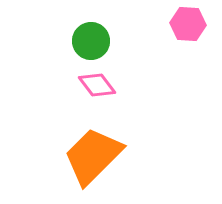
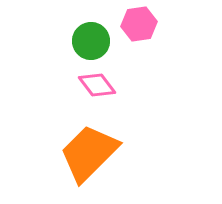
pink hexagon: moved 49 px left; rotated 12 degrees counterclockwise
orange trapezoid: moved 4 px left, 3 px up
